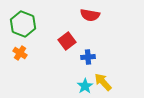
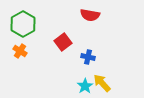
green hexagon: rotated 10 degrees clockwise
red square: moved 4 px left, 1 px down
orange cross: moved 2 px up
blue cross: rotated 16 degrees clockwise
yellow arrow: moved 1 px left, 1 px down
